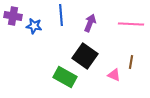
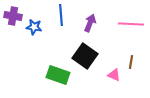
blue star: moved 1 px down
green rectangle: moved 7 px left, 2 px up; rotated 10 degrees counterclockwise
